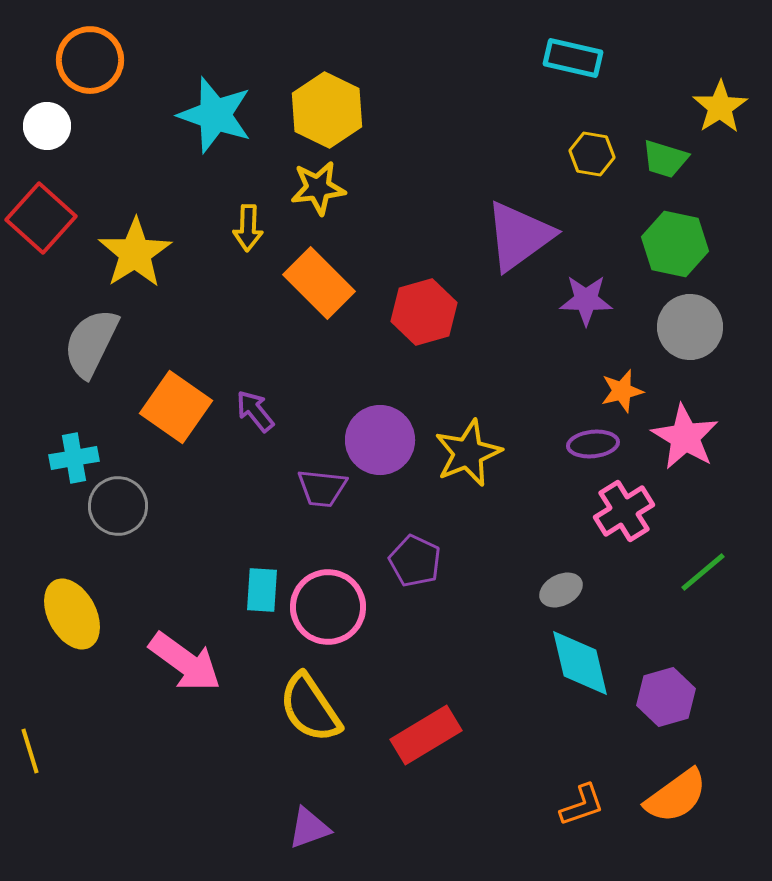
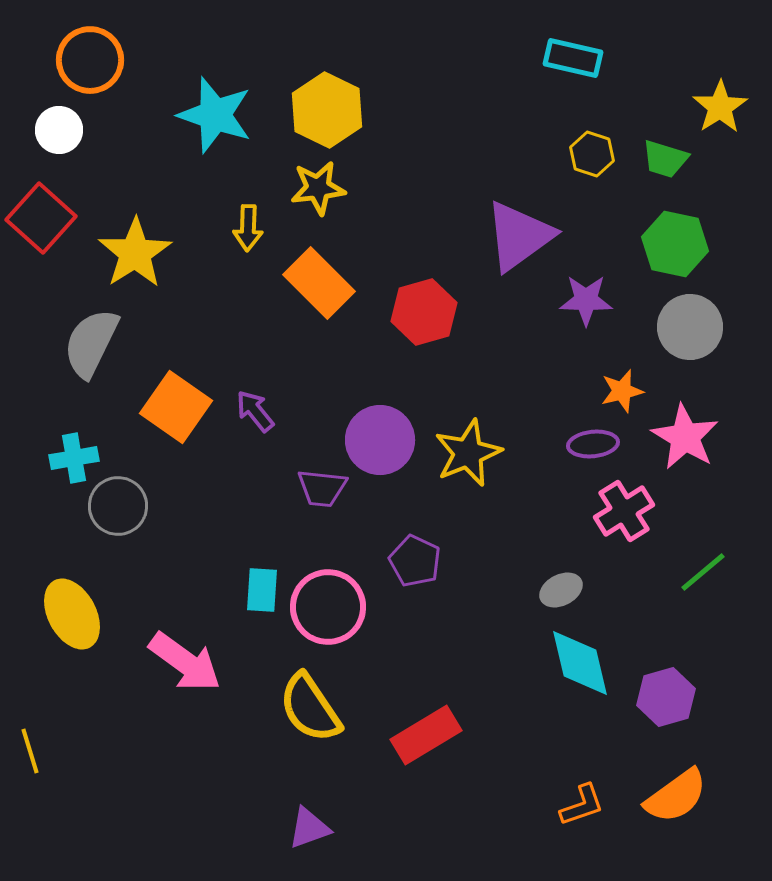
white circle at (47, 126): moved 12 px right, 4 px down
yellow hexagon at (592, 154): rotated 9 degrees clockwise
